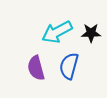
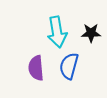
cyan arrow: rotated 72 degrees counterclockwise
purple semicircle: rotated 10 degrees clockwise
